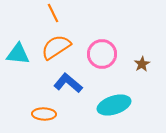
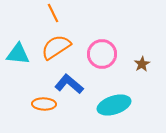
blue L-shape: moved 1 px right, 1 px down
orange ellipse: moved 10 px up
